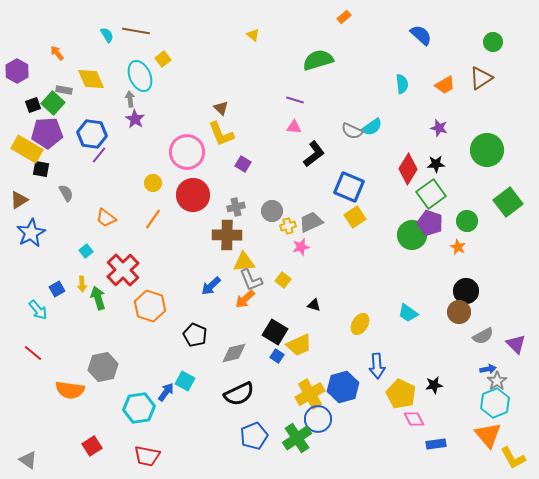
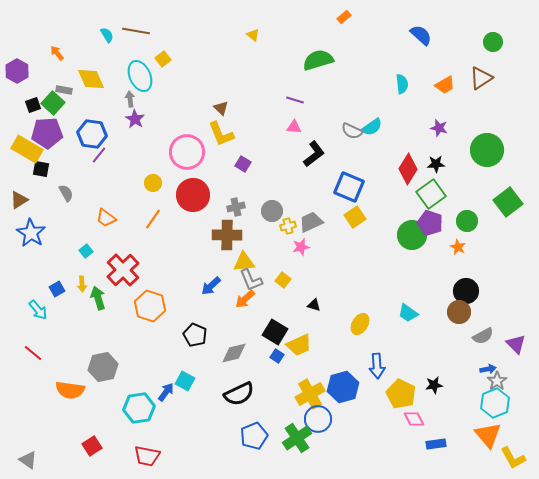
blue star at (31, 233): rotated 12 degrees counterclockwise
